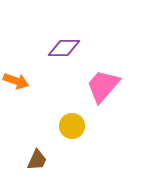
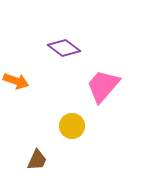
purple diamond: rotated 36 degrees clockwise
